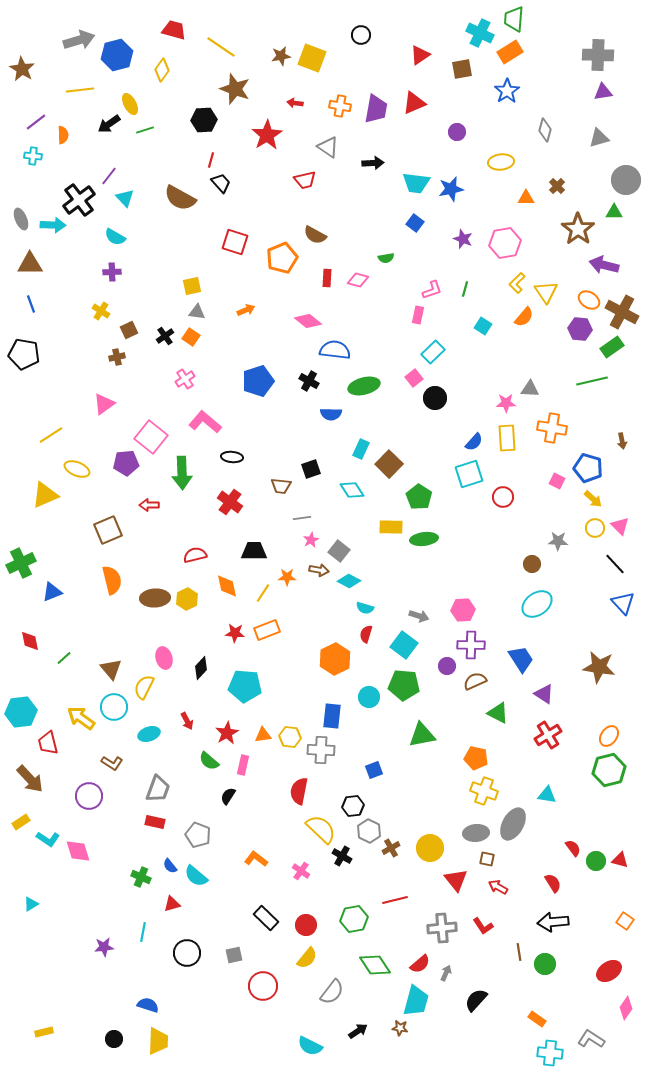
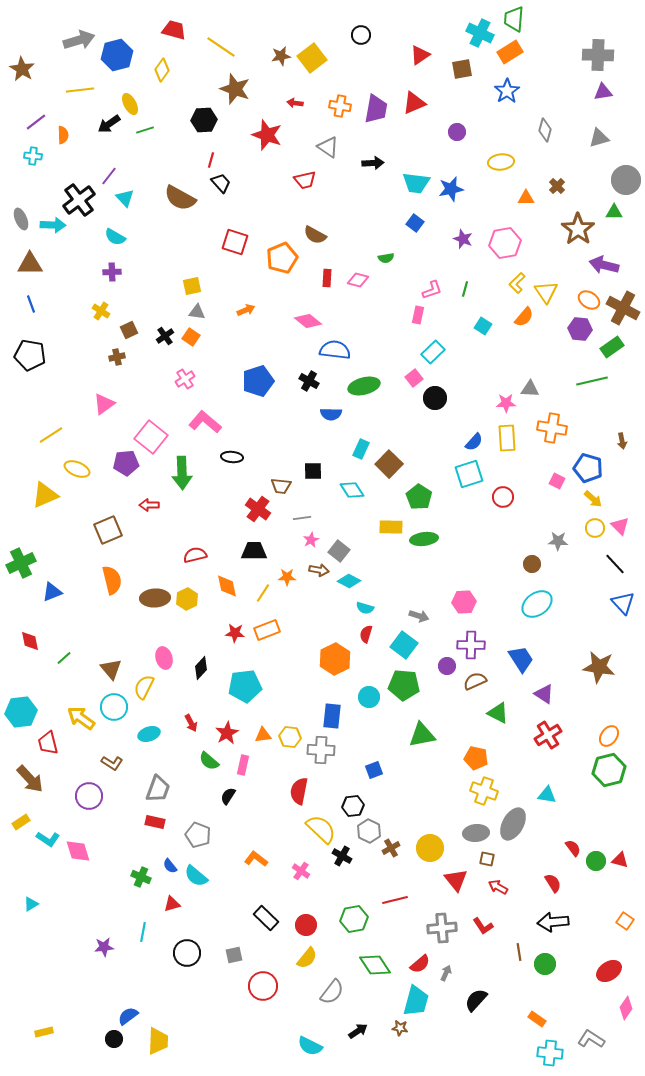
yellow square at (312, 58): rotated 32 degrees clockwise
red star at (267, 135): rotated 20 degrees counterclockwise
brown cross at (622, 312): moved 1 px right, 4 px up
black pentagon at (24, 354): moved 6 px right, 1 px down
black square at (311, 469): moved 2 px right, 2 px down; rotated 18 degrees clockwise
red cross at (230, 502): moved 28 px right, 7 px down
pink hexagon at (463, 610): moved 1 px right, 8 px up
cyan pentagon at (245, 686): rotated 12 degrees counterclockwise
red arrow at (187, 721): moved 4 px right, 2 px down
blue semicircle at (148, 1005): moved 20 px left, 11 px down; rotated 55 degrees counterclockwise
